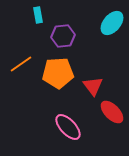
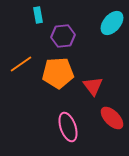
red ellipse: moved 6 px down
pink ellipse: rotated 24 degrees clockwise
